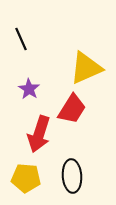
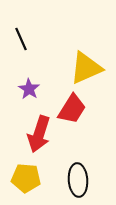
black ellipse: moved 6 px right, 4 px down
